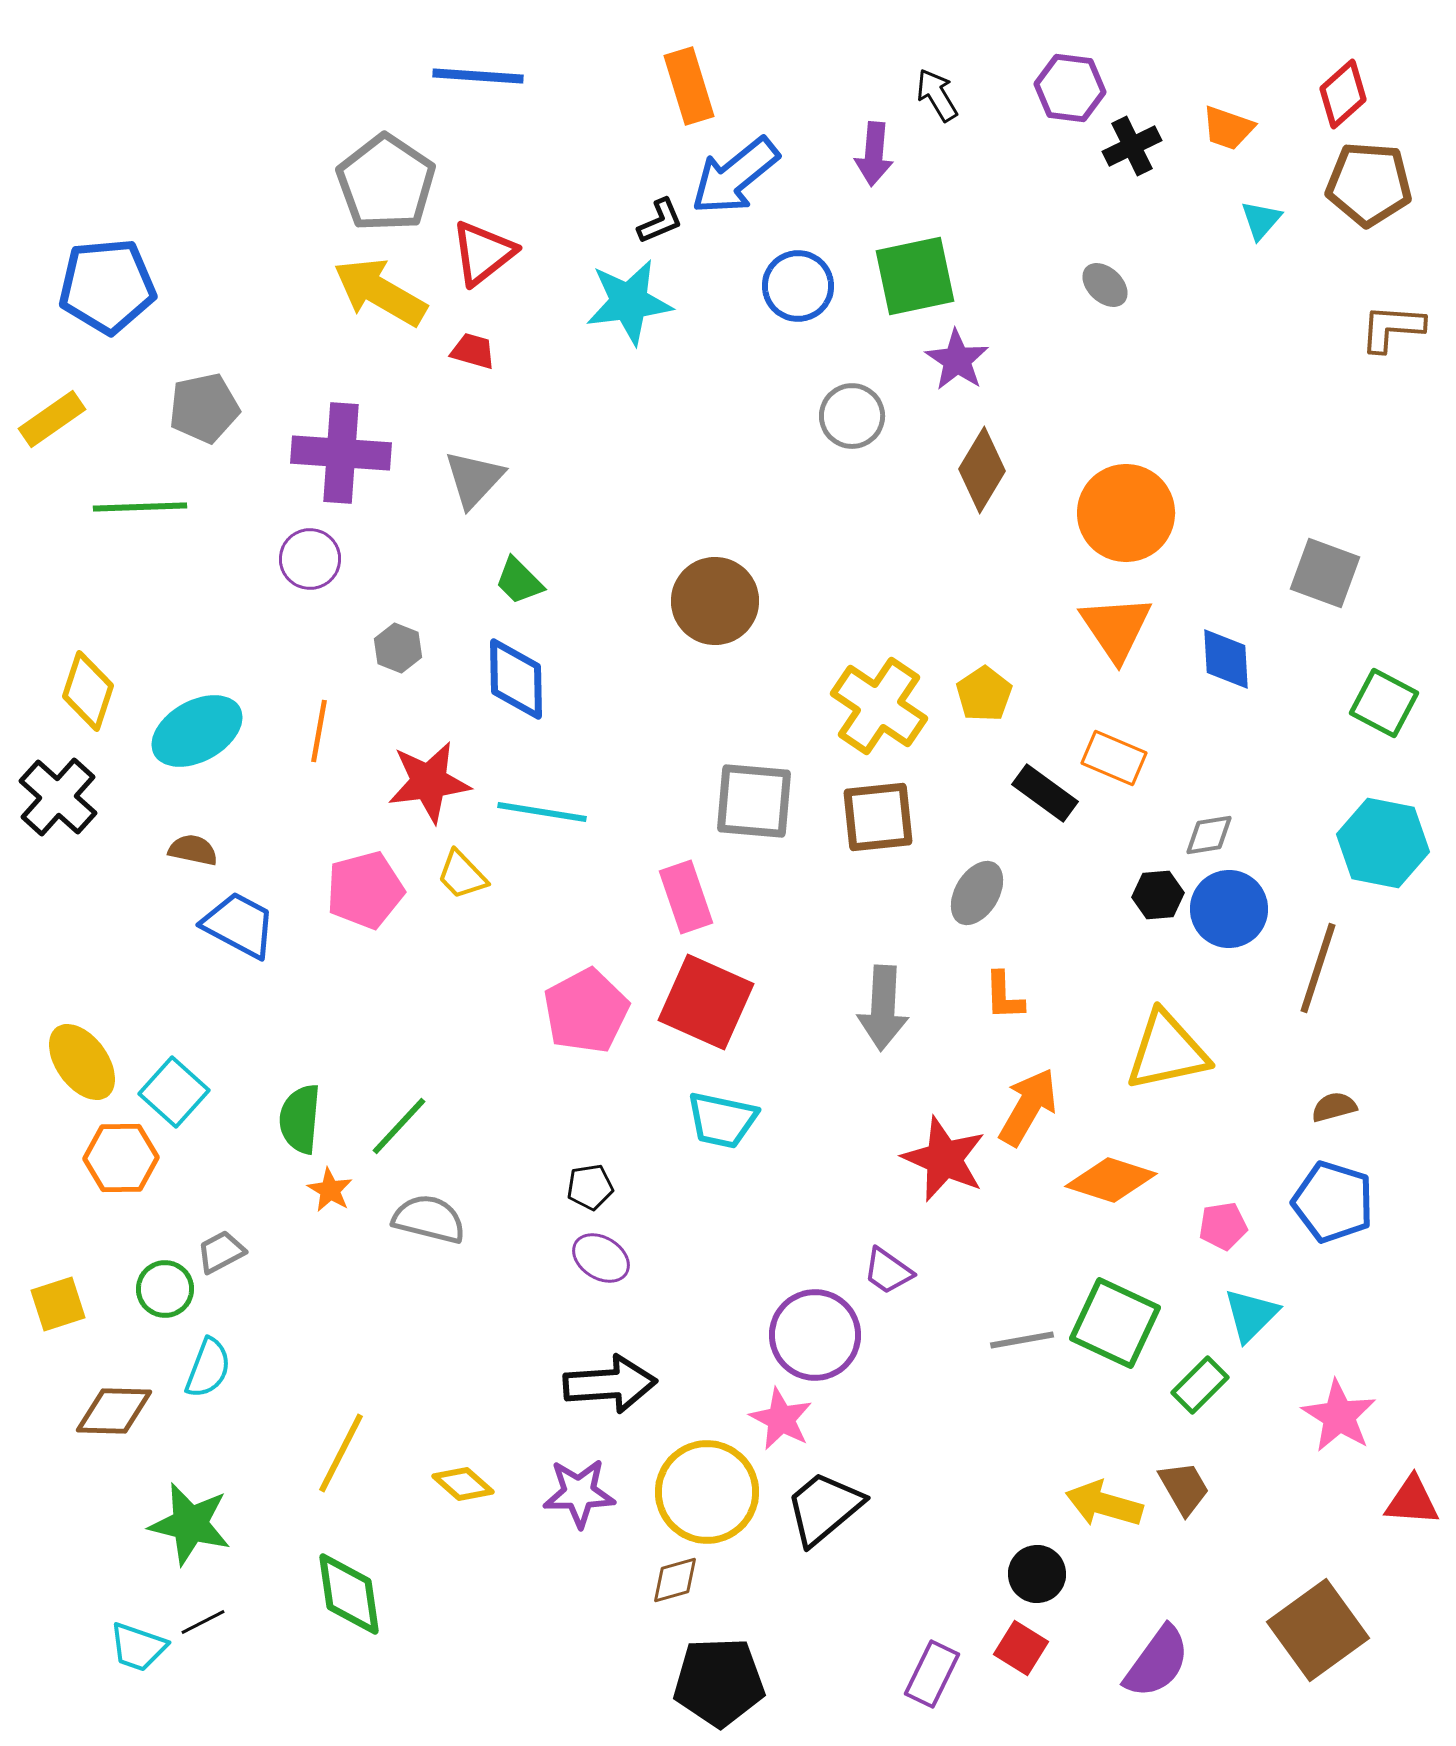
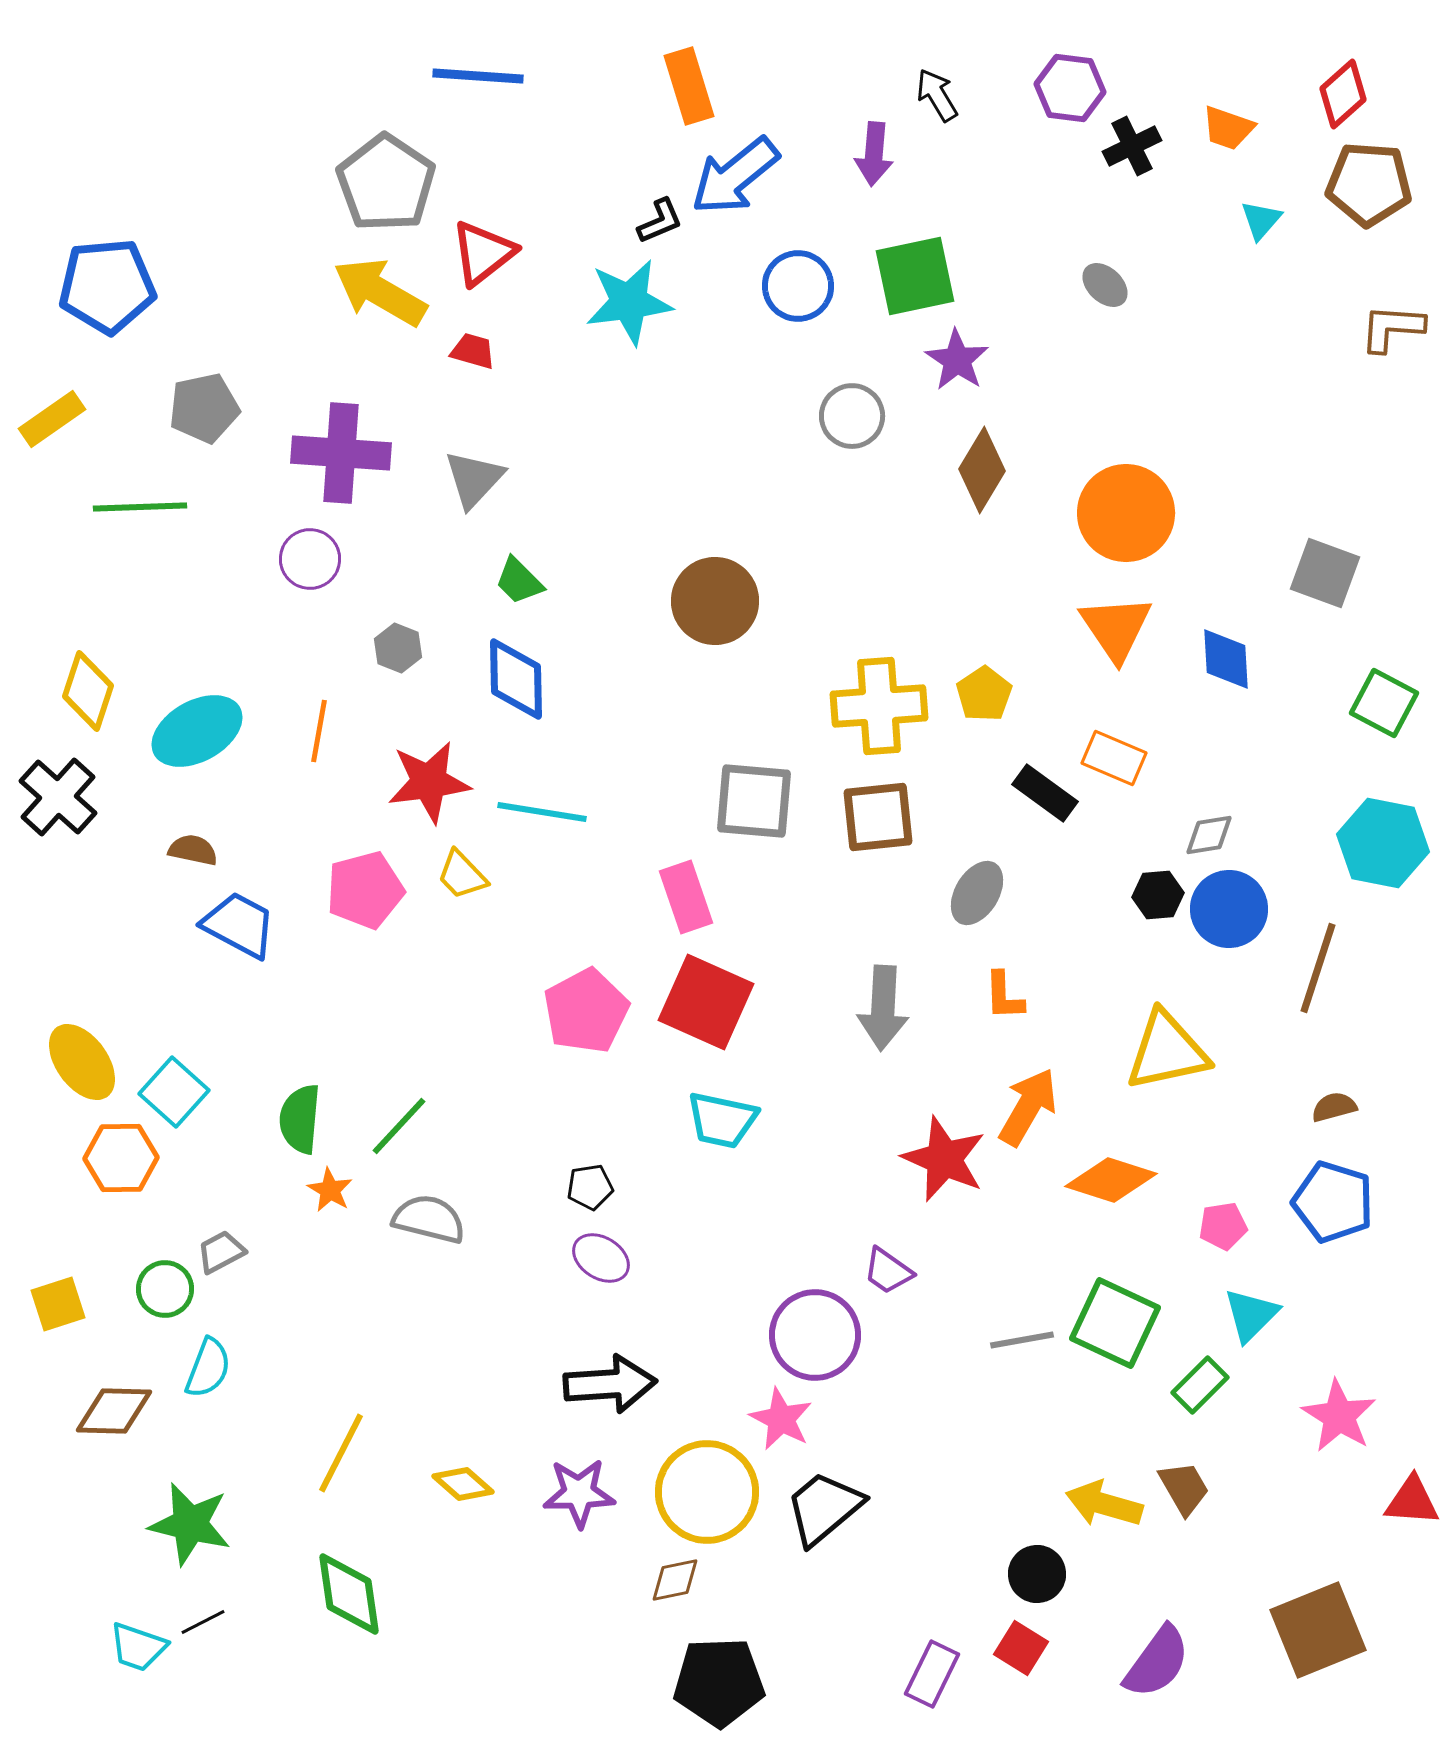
yellow cross at (879, 706): rotated 38 degrees counterclockwise
brown diamond at (675, 1580): rotated 4 degrees clockwise
brown square at (1318, 1630): rotated 14 degrees clockwise
